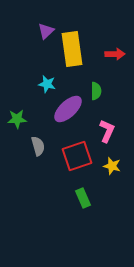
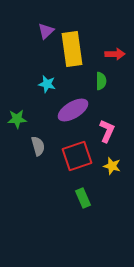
green semicircle: moved 5 px right, 10 px up
purple ellipse: moved 5 px right, 1 px down; rotated 12 degrees clockwise
